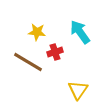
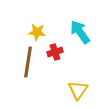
brown line: rotated 68 degrees clockwise
